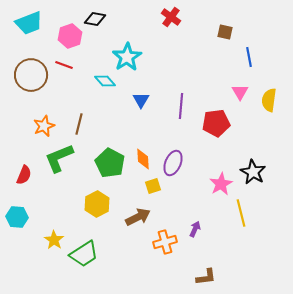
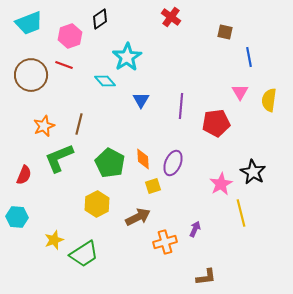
black diamond: moved 5 px right; rotated 45 degrees counterclockwise
yellow star: rotated 18 degrees clockwise
